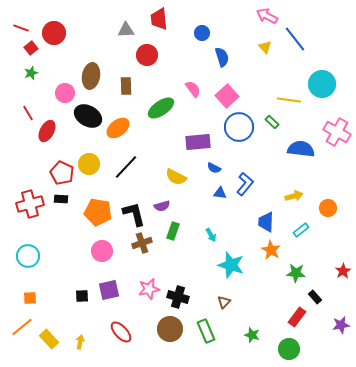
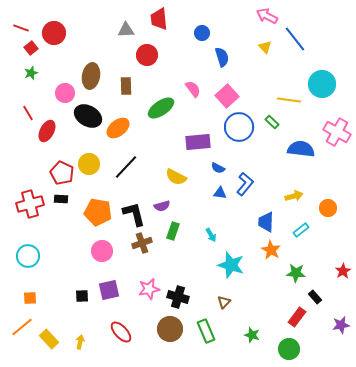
blue semicircle at (214, 168): moved 4 px right
